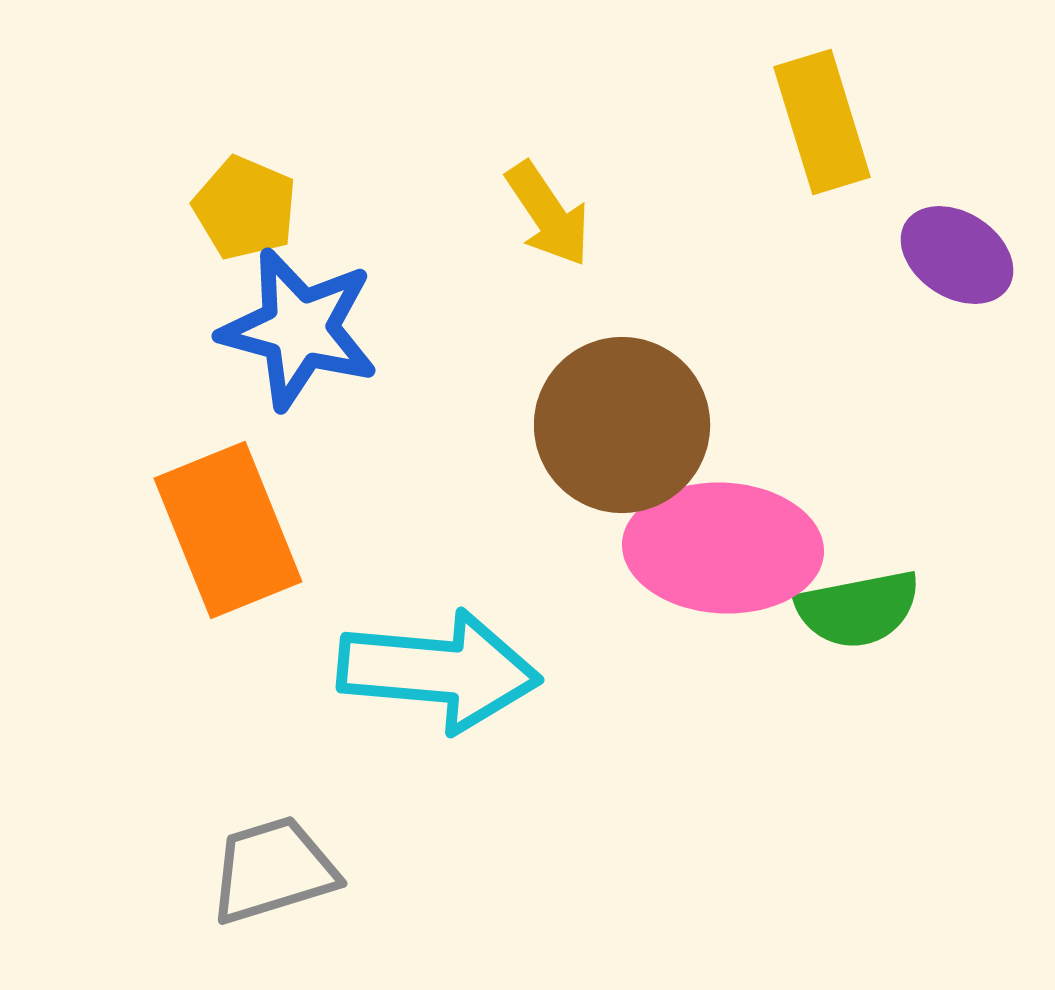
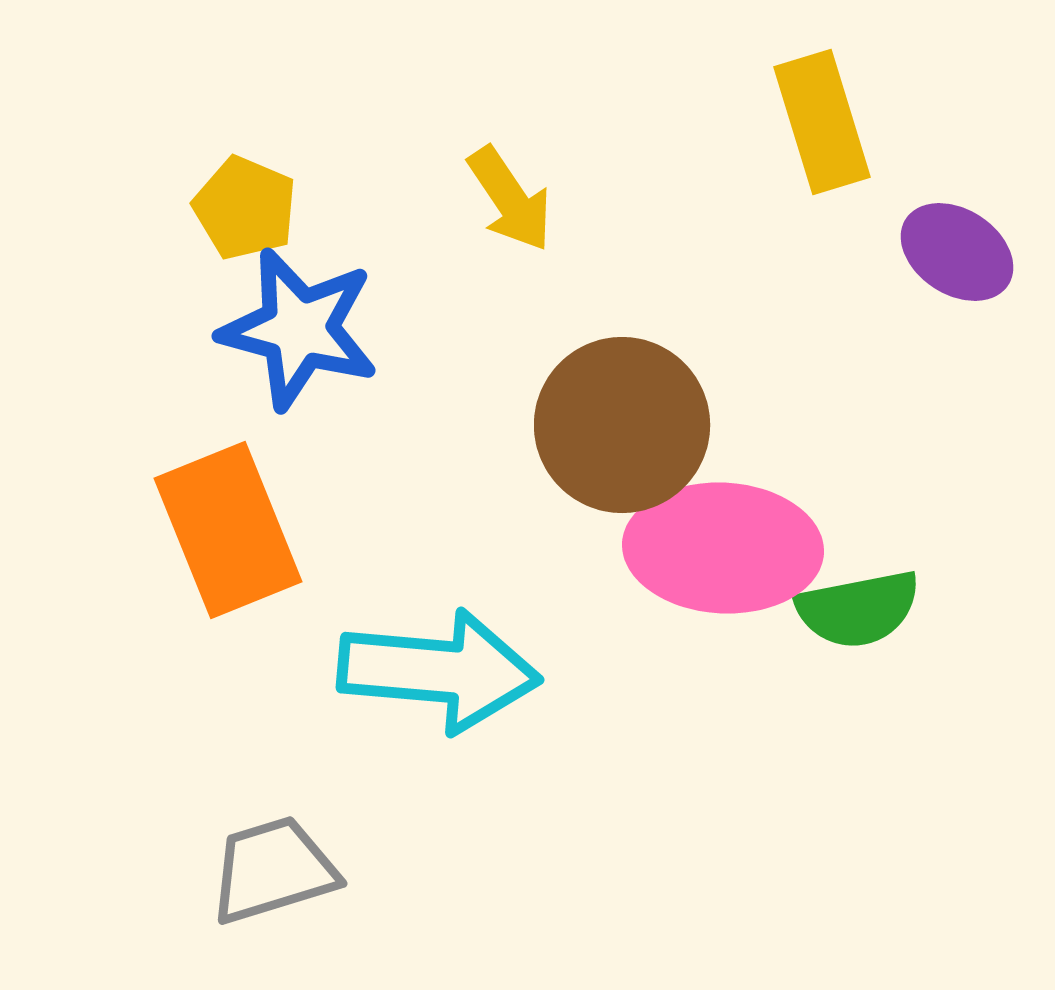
yellow arrow: moved 38 px left, 15 px up
purple ellipse: moved 3 px up
